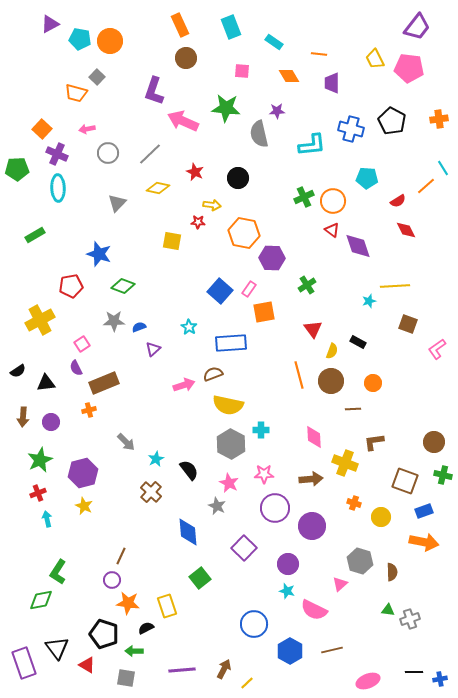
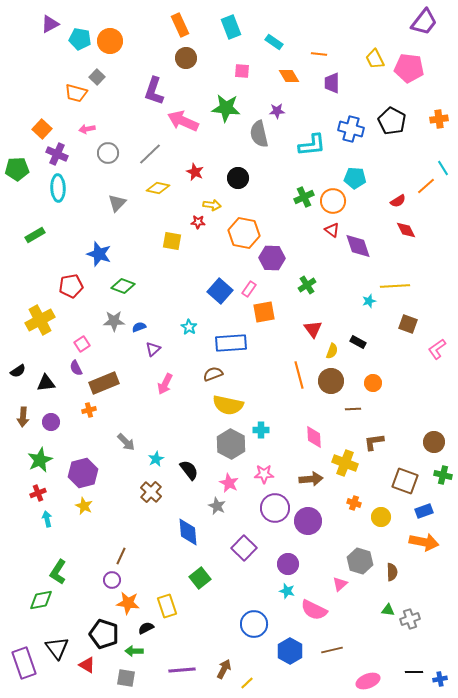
purple trapezoid at (417, 27): moved 7 px right, 5 px up
cyan pentagon at (367, 178): moved 12 px left
pink arrow at (184, 385): moved 19 px left, 1 px up; rotated 135 degrees clockwise
purple circle at (312, 526): moved 4 px left, 5 px up
